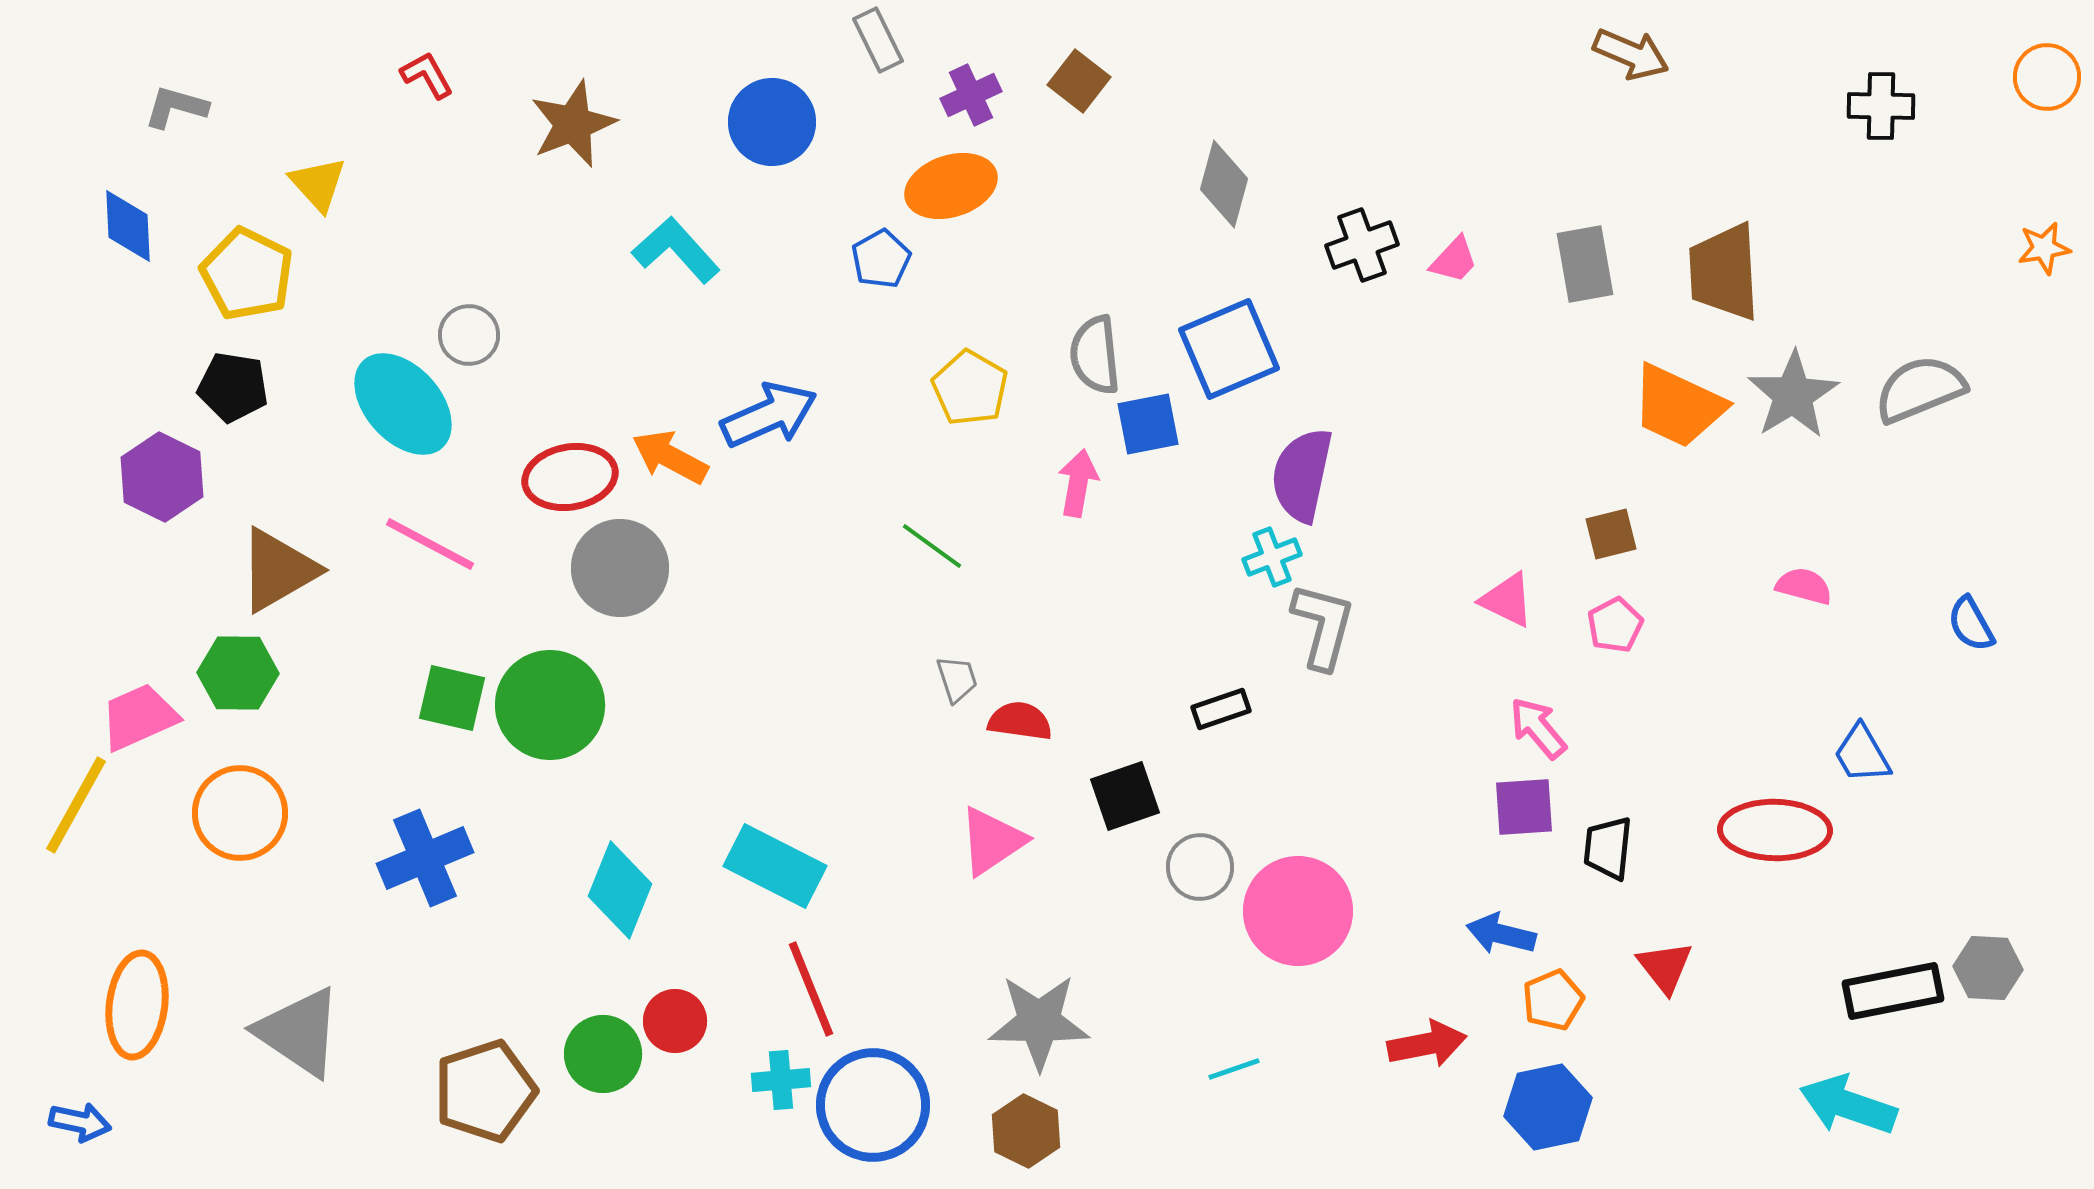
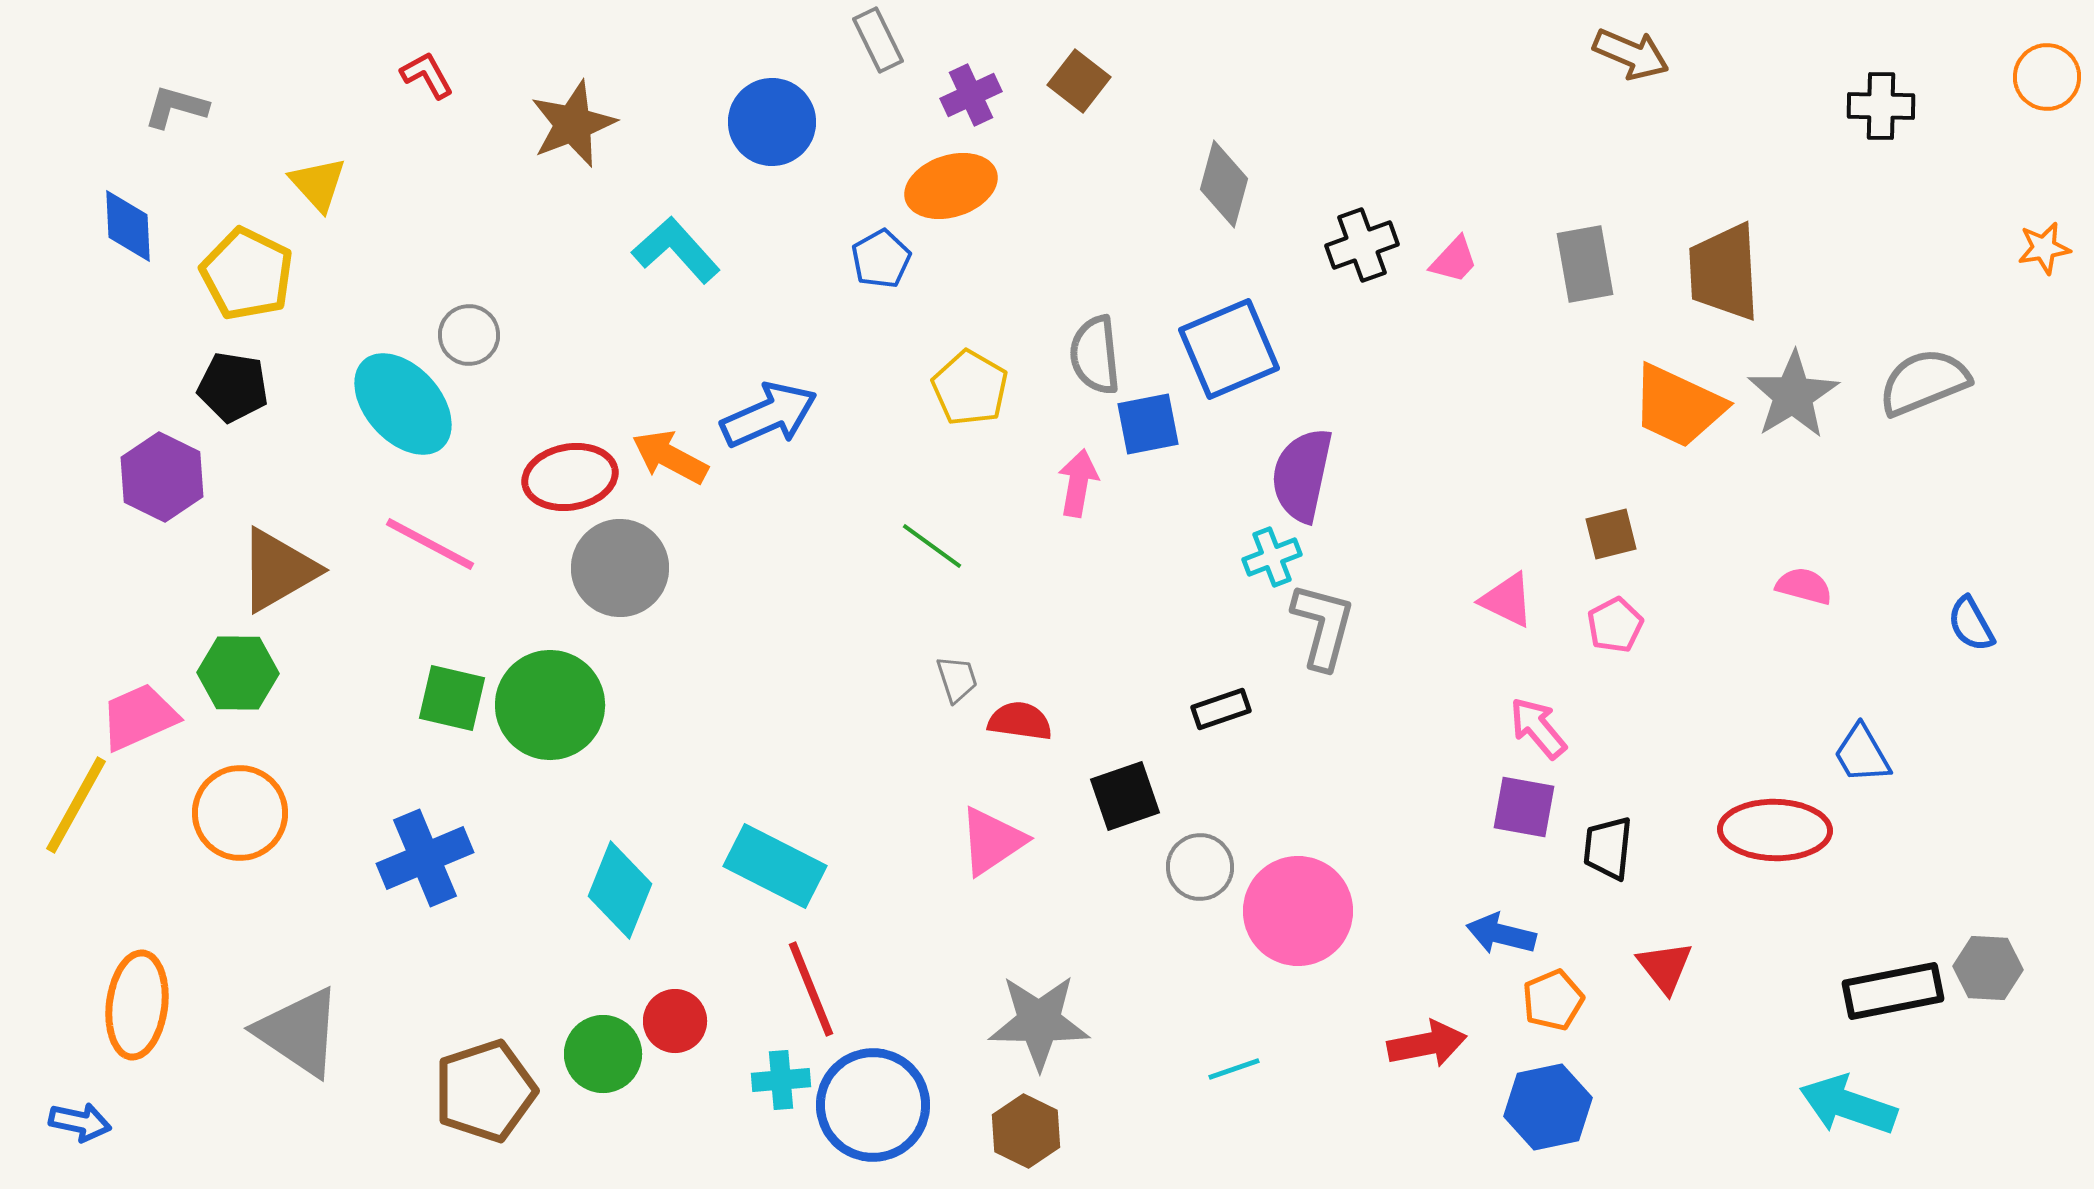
gray semicircle at (1920, 389): moved 4 px right, 7 px up
purple square at (1524, 807): rotated 14 degrees clockwise
